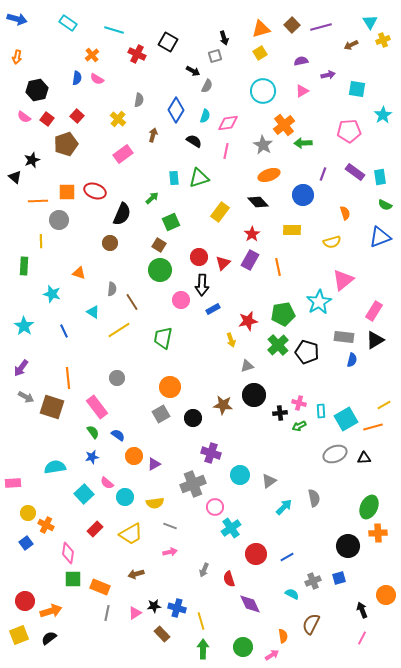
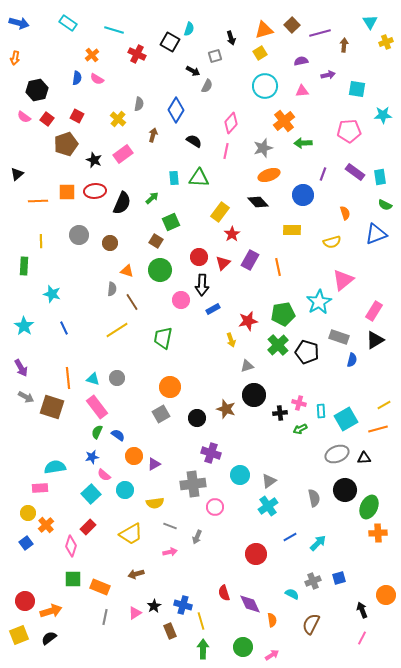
blue arrow at (17, 19): moved 2 px right, 4 px down
purple line at (321, 27): moved 1 px left, 6 px down
orange triangle at (261, 29): moved 3 px right, 1 px down
black arrow at (224, 38): moved 7 px right
yellow cross at (383, 40): moved 3 px right, 2 px down
black square at (168, 42): moved 2 px right
brown arrow at (351, 45): moved 7 px left; rotated 120 degrees clockwise
orange arrow at (17, 57): moved 2 px left, 1 px down
cyan circle at (263, 91): moved 2 px right, 5 px up
pink triangle at (302, 91): rotated 24 degrees clockwise
gray semicircle at (139, 100): moved 4 px down
cyan star at (383, 115): rotated 30 degrees clockwise
red square at (77, 116): rotated 16 degrees counterclockwise
cyan semicircle at (205, 116): moved 16 px left, 87 px up
pink diamond at (228, 123): moved 3 px right; rotated 40 degrees counterclockwise
orange cross at (284, 125): moved 4 px up
gray star at (263, 145): moved 3 px down; rotated 24 degrees clockwise
black star at (32, 160): moved 62 px right; rotated 28 degrees counterclockwise
black triangle at (15, 177): moved 2 px right, 3 px up; rotated 40 degrees clockwise
green triangle at (199, 178): rotated 20 degrees clockwise
red ellipse at (95, 191): rotated 25 degrees counterclockwise
black semicircle at (122, 214): moved 11 px up
gray circle at (59, 220): moved 20 px right, 15 px down
red star at (252, 234): moved 20 px left
blue triangle at (380, 237): moved 4 px left, 3 px up
brown square at (159, 245): moved 3 px left, 4 px up
orange triangle at (79, 273): moved 48 px right, 2 px up
cyan triangle at (93, 312): moved 67 px down; rotated 16 degrees counterclockwise
yellow line at (119, 330): moved 2 px left
blue line at (64, 331): moved 3 px up
gray rectangle at (344, 337): moved 5 px left; rotated 12 degrees clockwise
purple arrow at (21, 368): rotated 66 degrees counterclockwise
brown star at (223, 405): moved 3 px right, 4 px down; rotated 12 degrees clockwise
black circle at (193, 418): moved 4 px right
green arrow at (299, 426): moved 1 px right, 3 px down
orange line at (373, 427): moved 5 px right, 2 px down
green semicircle at (93, 432): moved 4 px right; rotated 120 degrees counterclockwise
gray ellipse at (335, 454): moved 2 px right
pink rectangle at (13, 483): moved 27 px right, 5 px down
pink semicircle at (107, 483): moved 3 px left, 8 px up
gray cross at (193, 484): rotated 15 degrees clockwise
cyan square at (84, 494): moved 7 px right
cyan circle at (125, 497): moved 7 px up
cyan arrow at (284, 507): moved 34 px right, 36 px down
orange cross at (46, 525): rotated 21 degrees clockwise
cyan cross at (231, 528): moved 37 px right, 22 px up
red rectangle at (95, 529): moved 7 px left, 2 px up
black circle at (348, 546): moved 3 px left, 56 px up
pink diamond at (68, 553): moved 3 px right, 7 px up; rotated 10 degrees clockwise
blue line at (287, 557): moved 3 px right, 20 px up
gray arrow at (204, 570): moved 7 px left, 33 px up
red semicircle at (229, 579): moved 5 px left, 14 px down
black star at (154, 606): rotated 24 degrees counterclockwise
blue cross at (177, 608): moved 6 px right, 3 px up
gray line at (107, 613): moved 2 px left, 4 px down
brown rectangle at (162, 634): moved 8 px right, 3 px up; rotated 21 degrees clockwise
orange semicircle at (283, 636): moved 11 px left, 16 px up
